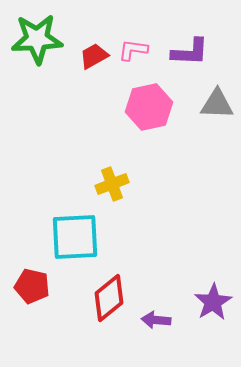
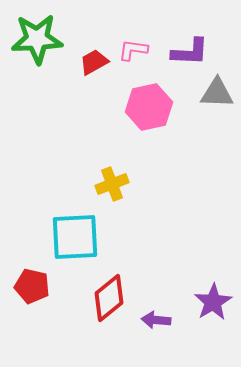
red trapezoid: moved 6 px down
gray triangle: moved 11 px up
